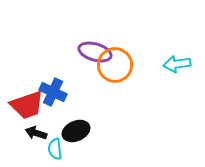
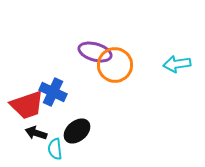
black ellipse: moved 1 px right; rotated 16 degrees counterclockwise
